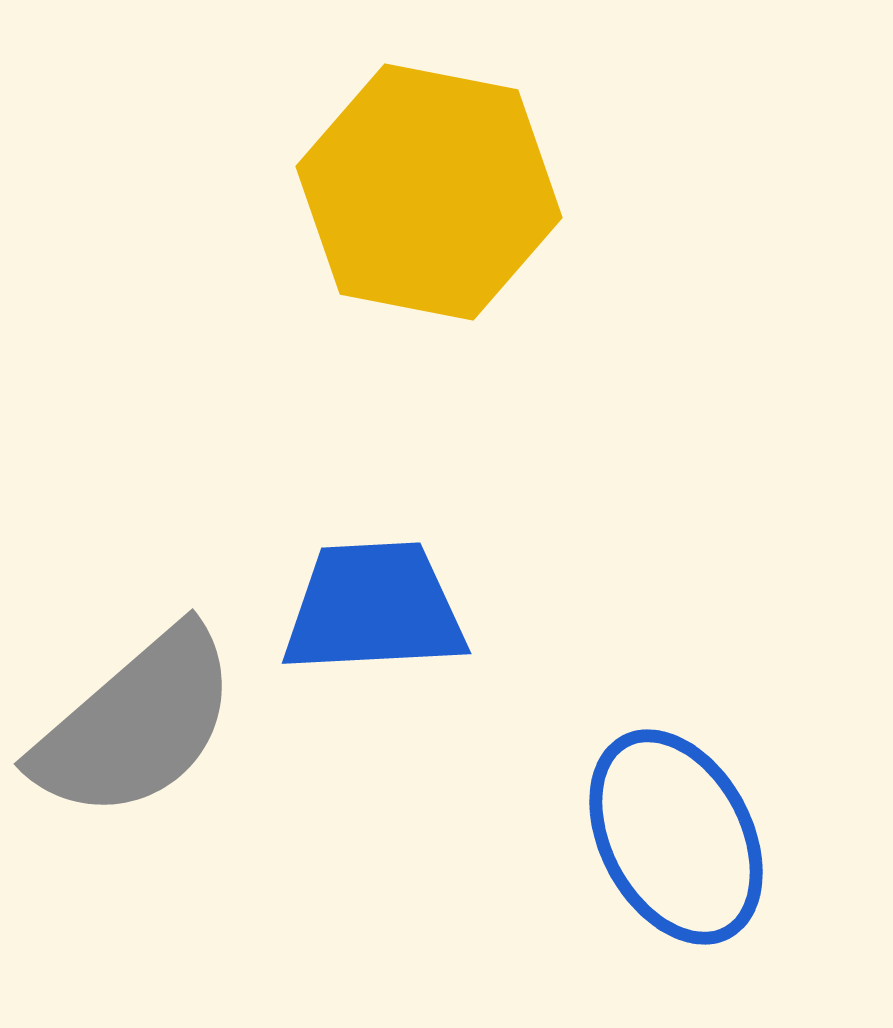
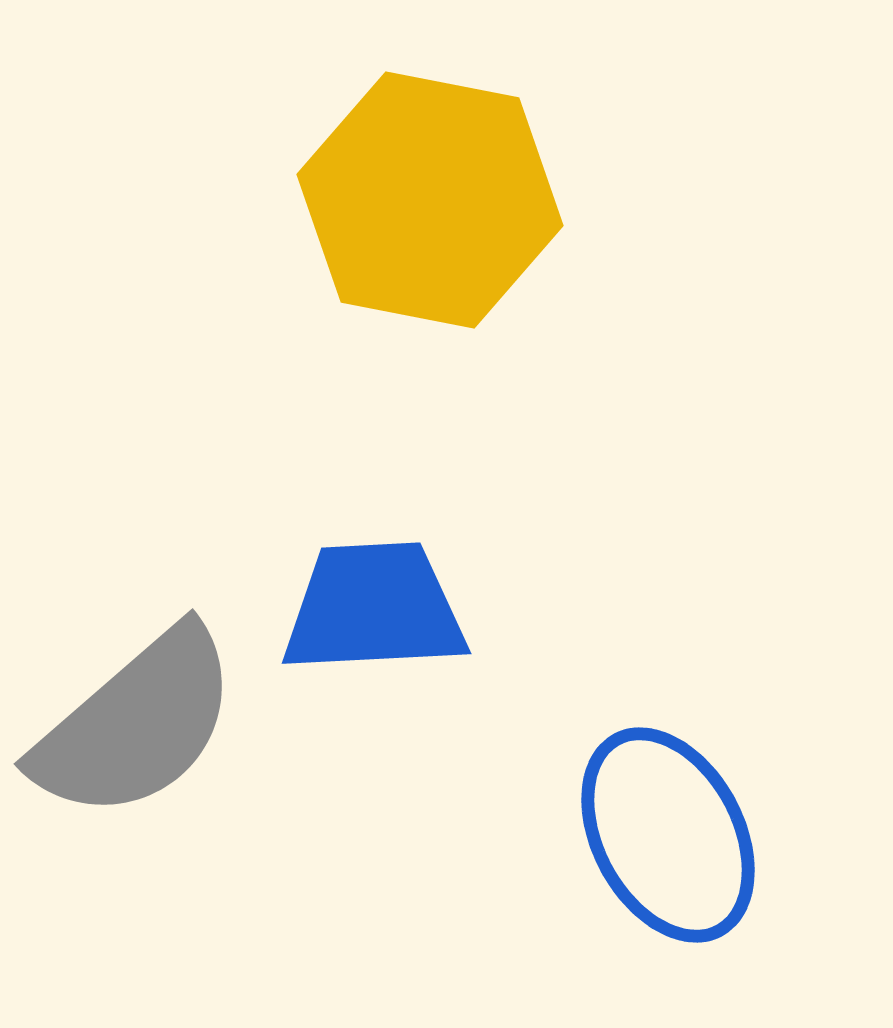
yellow hexagon: moved 1 px right, 8 px down
blue ellipse: moved 8 px left, 2 px up
